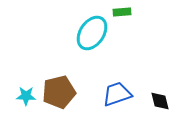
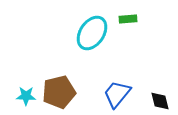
green rectangle: moved 6 px right, 7 px down
blue trapezoid: rotated 32 degrees counterclockwise
